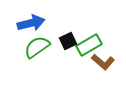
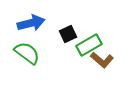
black square: moved 7 px up
green semicircle: moved 10 px left, 6 px down; rotated 72 degrees clockwise
brown L-shape: moved 1 px left, 2 px up
